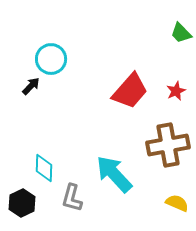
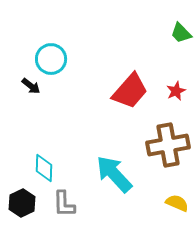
black arrow: rotated 84 degrees clockwise
gray L-shape: moved 8 px left, 6 px down; rotated 16 degrees counterclockwise
